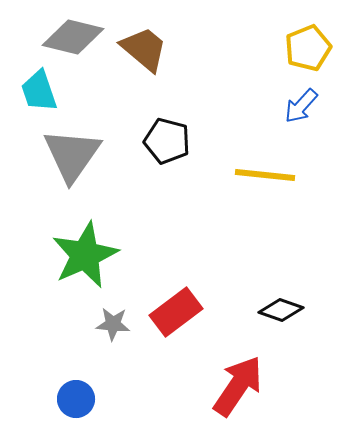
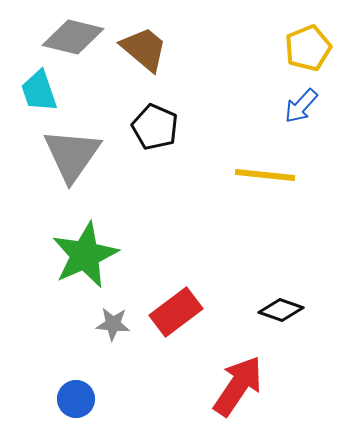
black pentagon: moved 12 px left, 14 px up; rotated 9 degrees clockwise
